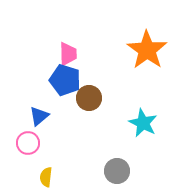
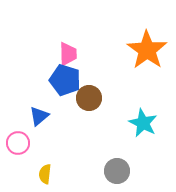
pink circle: moved 10 px left
yellow semicircle: moved 1 px left, 3 px up
